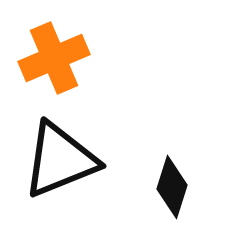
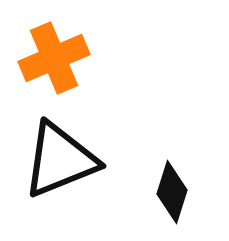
black diamond: moved 5 px down
